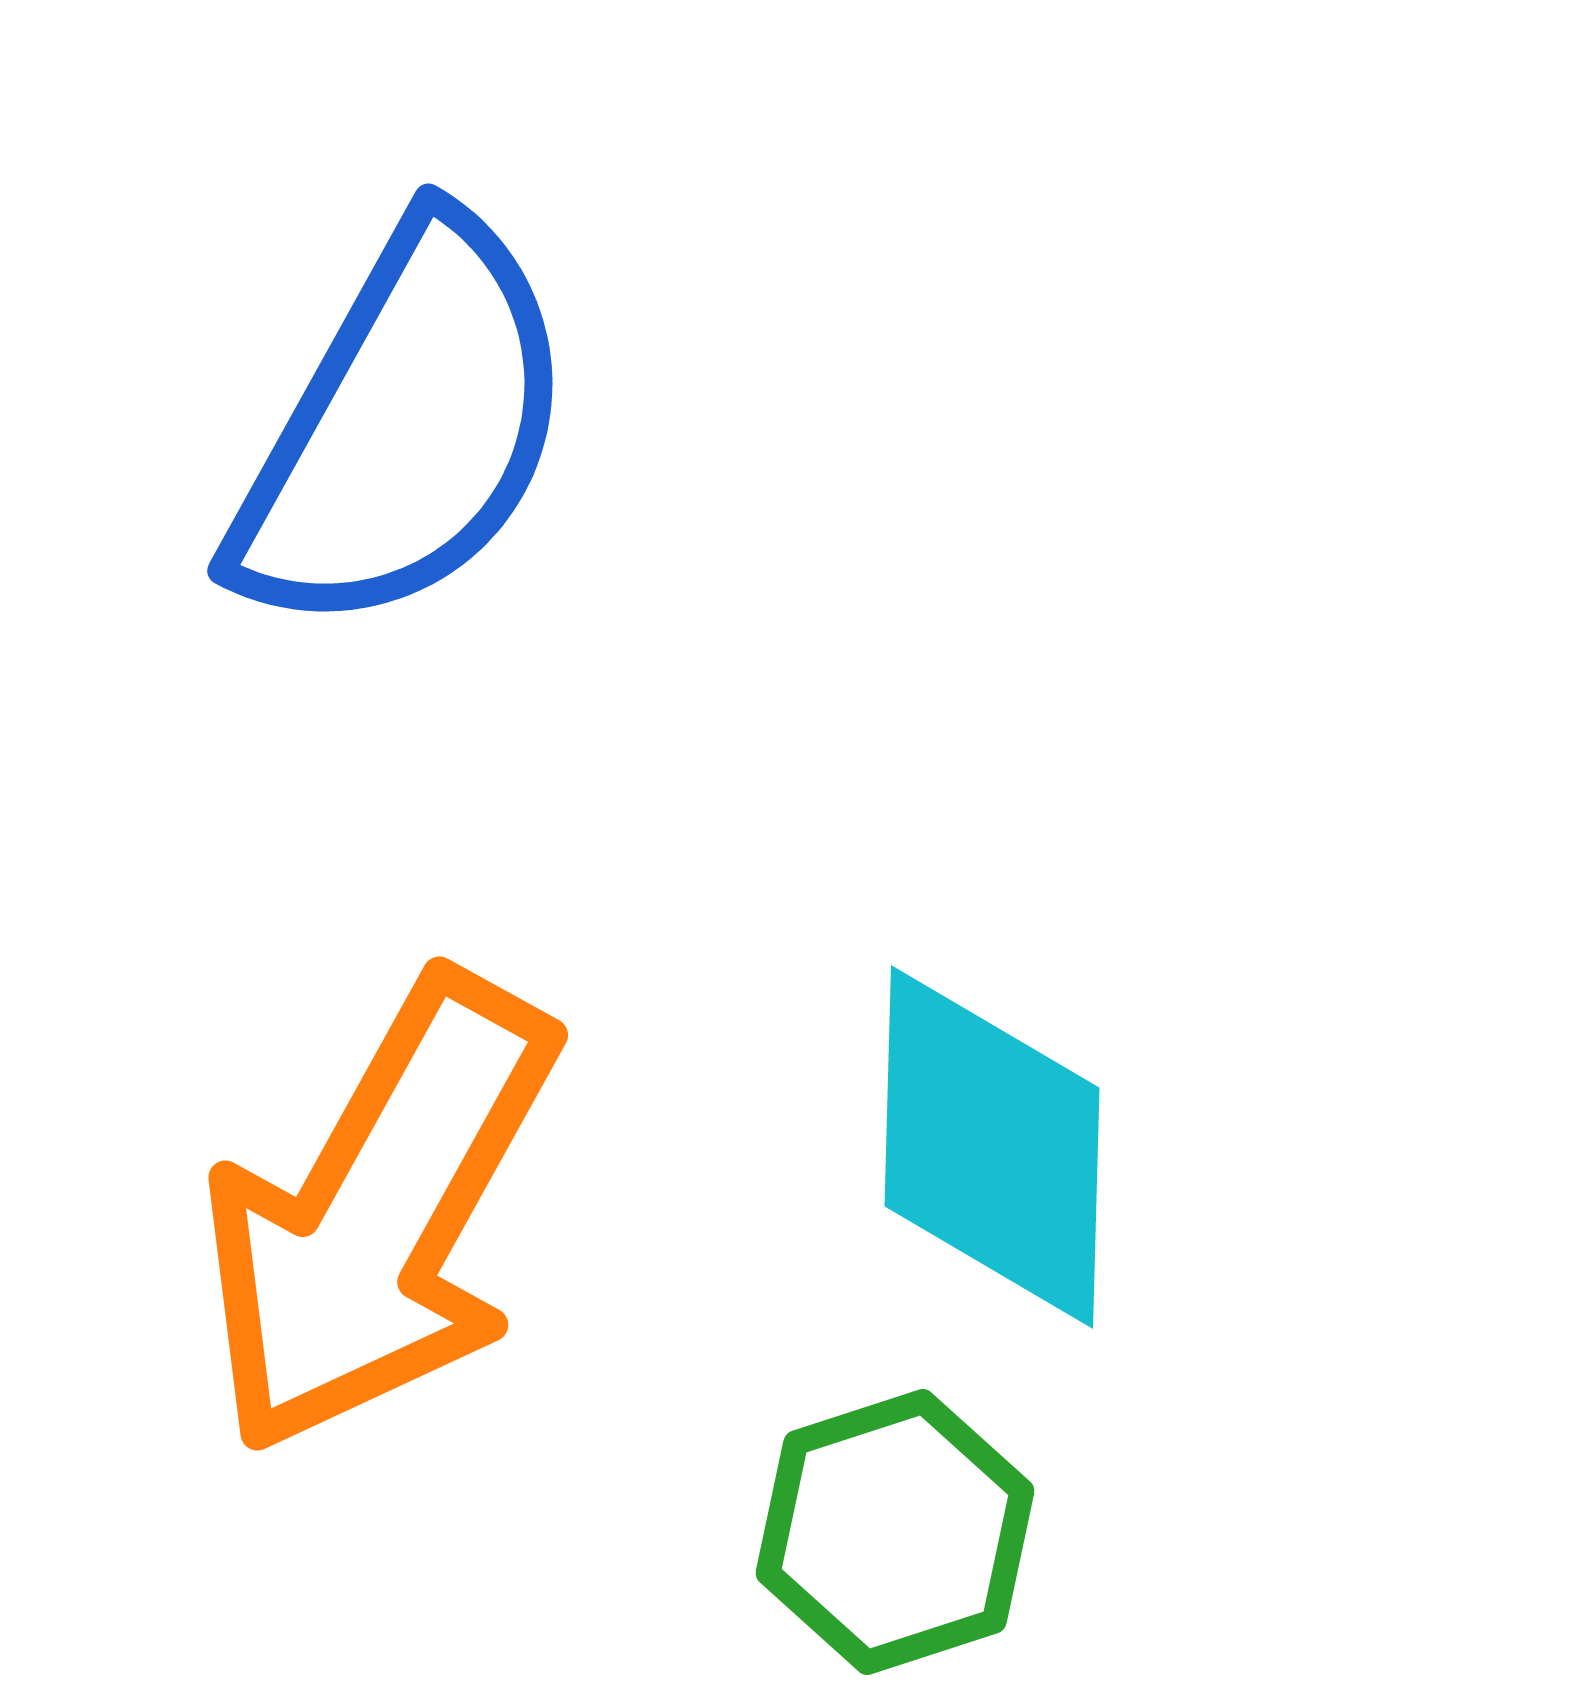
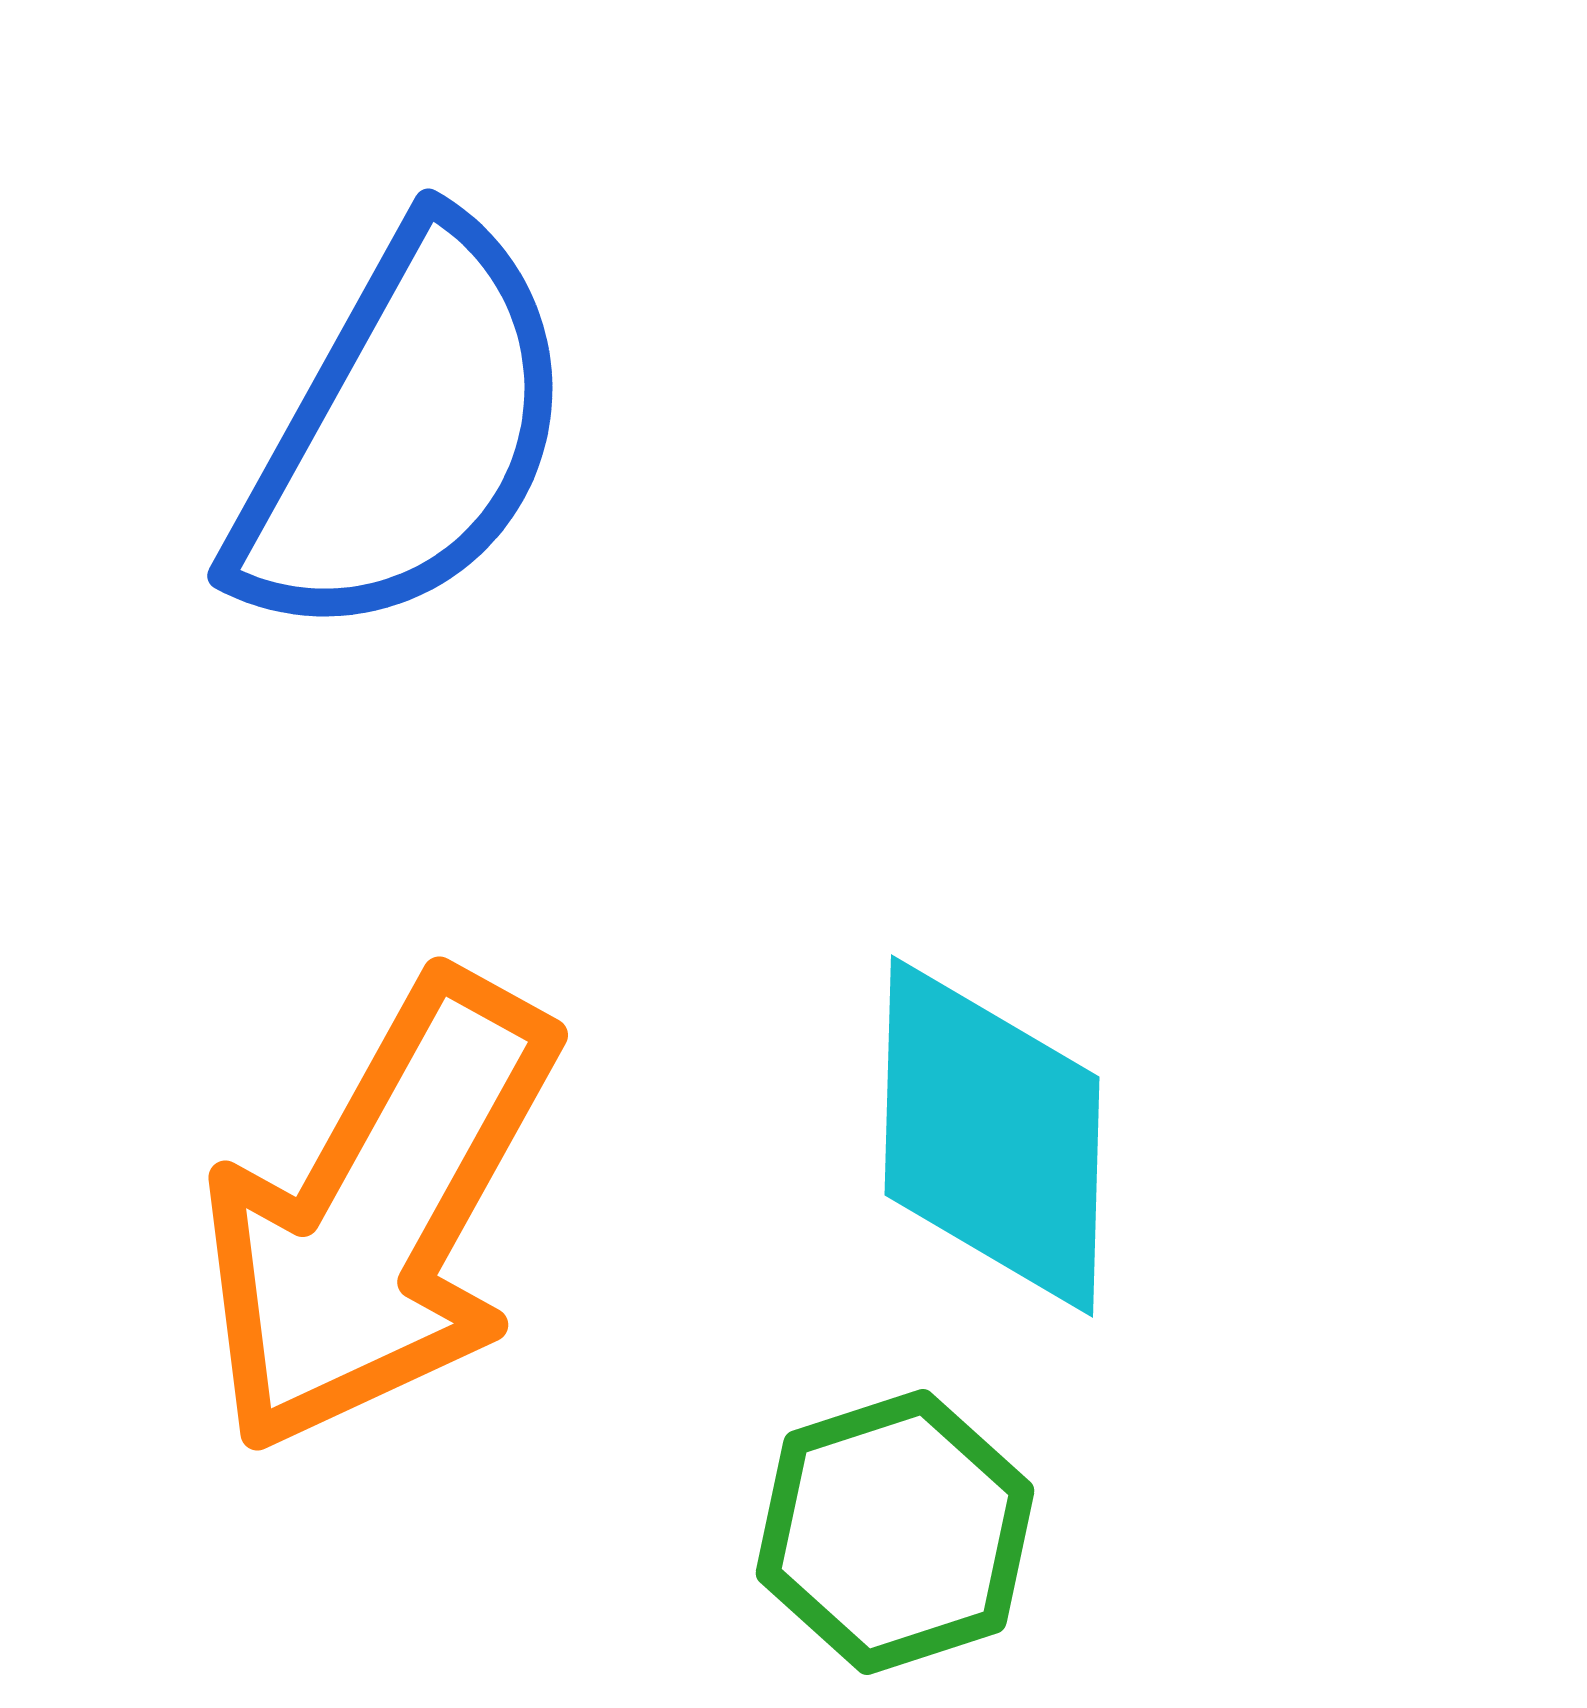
blue semicircle: moved 5 px down
cyan diamond: moved 11 px up
